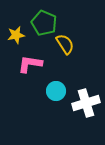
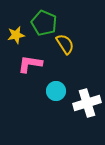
white cross: moved 1 px right
